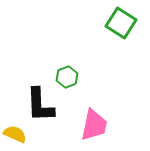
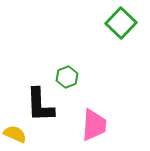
green square: rotated 12 degrees clockwise
pink trapezoid: rotated 8 degrees counterclockwise
